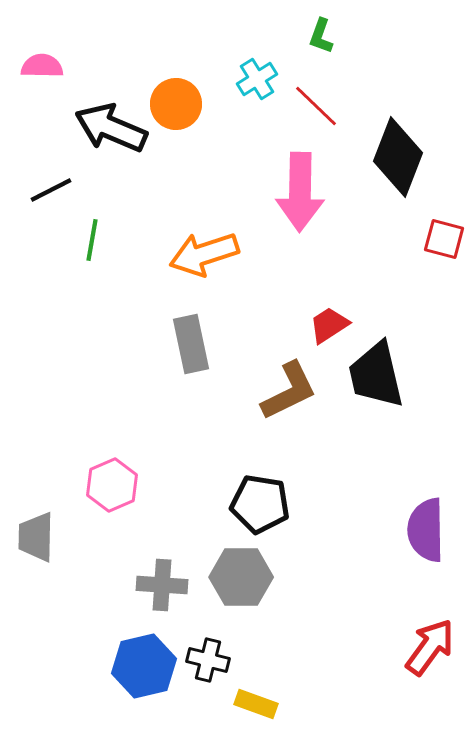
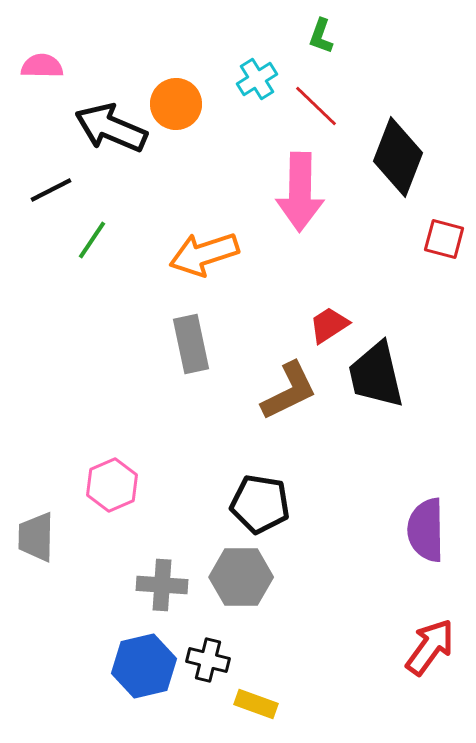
green line: rotated 24 degrees clockwise
